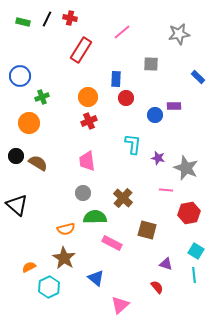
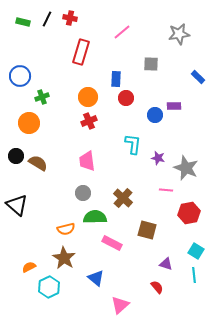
red rectangle at (81, 50): moved 2 px down; rotated 15 degrees counterclockwise
